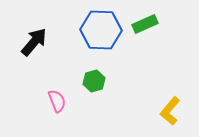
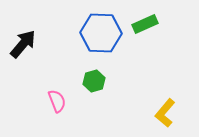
blue hexagon: moved 3 px down
black arrow: moved 11 px left, 2 px down
yellow L-shape: moved 5 px left, 2 px down
